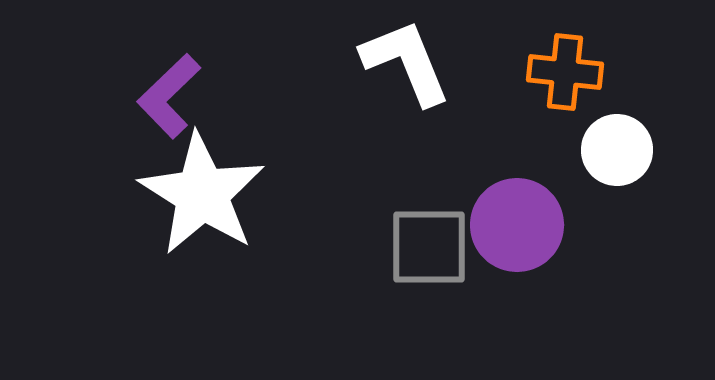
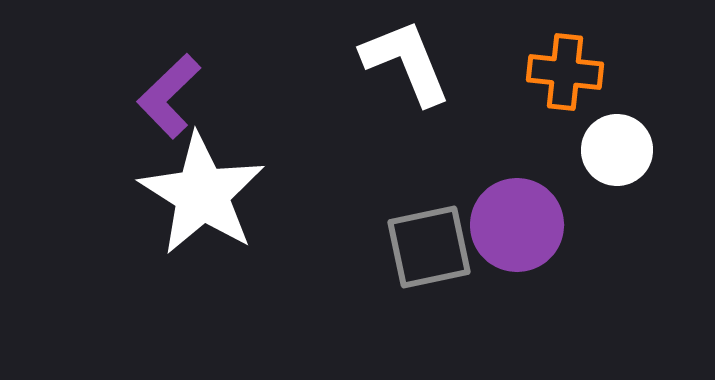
gray square: rotated 12 degrees counterclockwise
